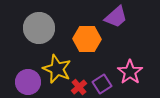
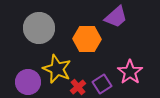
red cross: moved 1 px left
